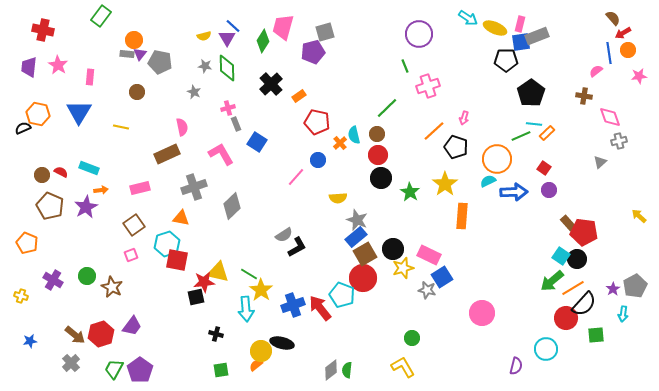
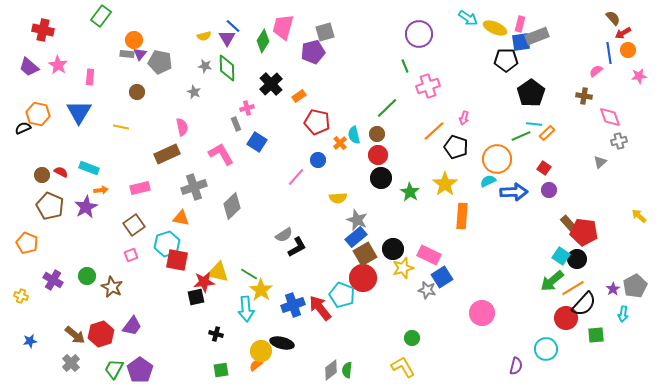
purple trapezoid at (29, 67): rotated 55 degrees counterclockwise
pink cross at (228, 108): moved 19 px right
